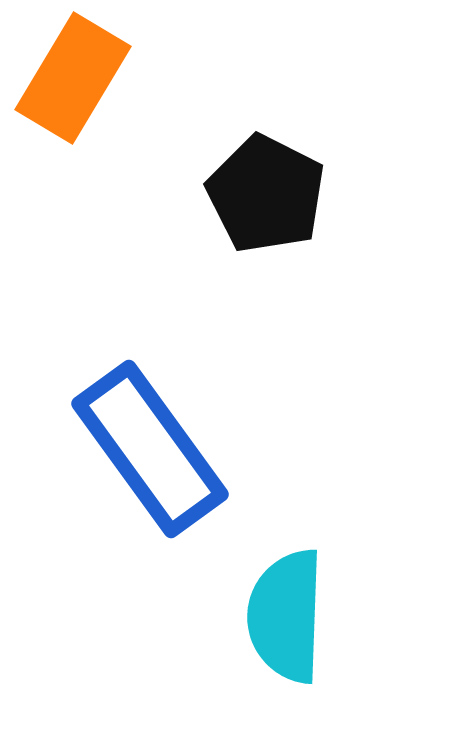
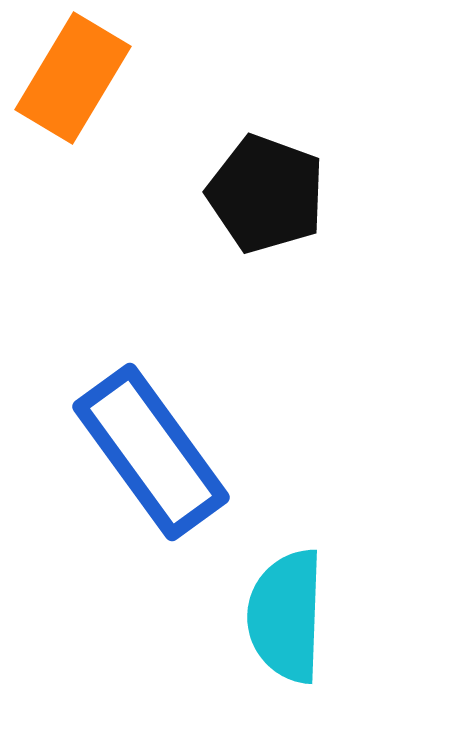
black pentagon: rotated 7 degrees counterclockwise
blue rectangle: moved 1 px right, 3 px down
